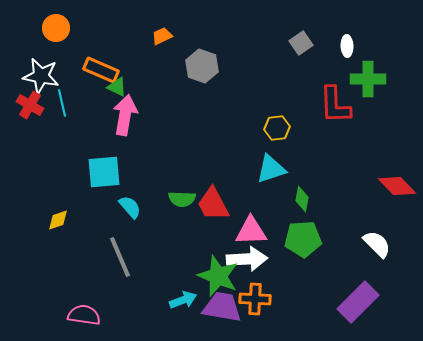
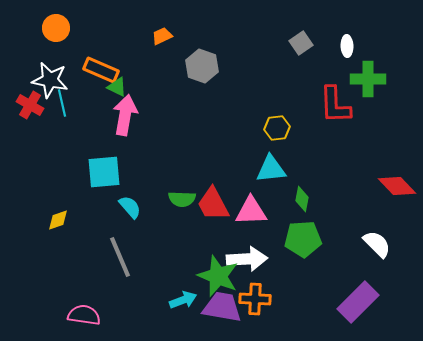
white star: moved 9 px right, 4 px down
cyan triangle: rotated 12 degrees clockwise
pink triangle: moved 20 px up
